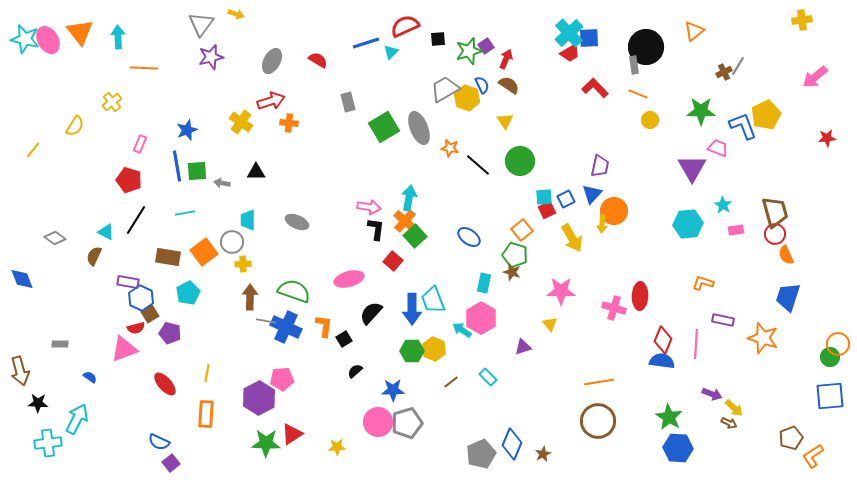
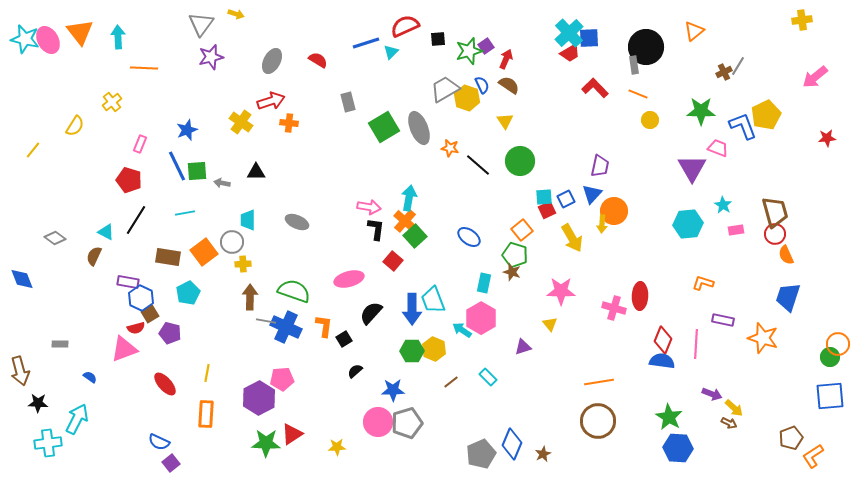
blue line at (177, 166): rotated 16 degrees counterclockwise
